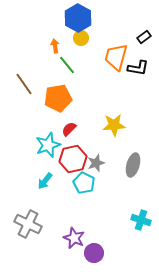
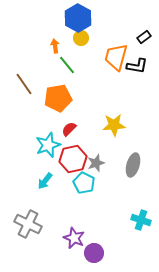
black L-shape: moved 1 px left, 2 px up
